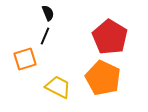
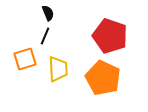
red pentagon: moved 1 px up; rotated 12 degrees counterclockwise
yellow trapezoid: moved 18 px up; rotated 60 degrees clockwise
